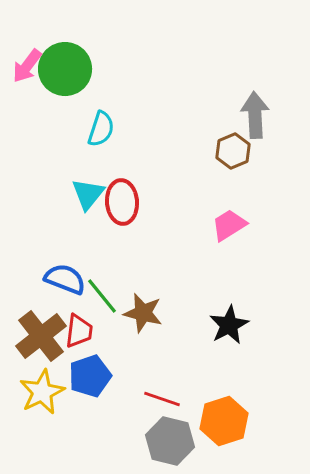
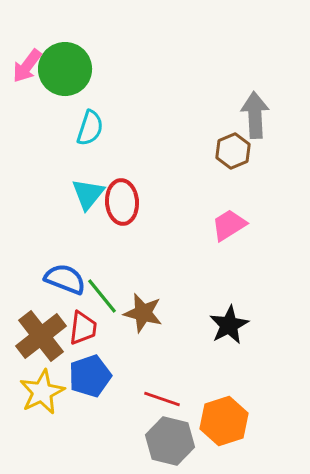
cyan semicircle: moved 11 px left, 1 px up
red trapezoid: moved 4 px right, 3 px up
